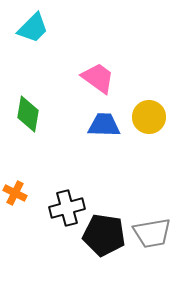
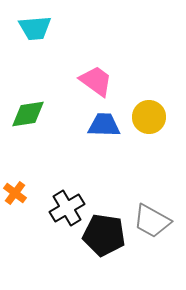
cyan trapezoid: moved 2 px right; rotated 40 degrees clockwise
pink trapezoid: moved 2 px left, 3 px down
green diamond: rotated 72 degrees clockwise
orange cross: rotated 10 degrees clockwise
black cross: rotated 16 degrees counterclockwise
gray trapezoid: moved 12 px up; rotated 39 degrees clockwise
